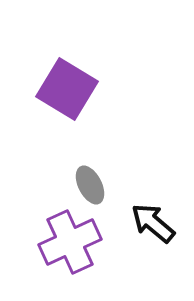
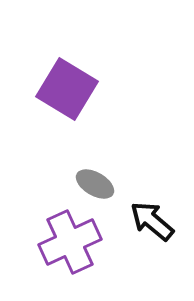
gray ellipse: moved 5 px right, 1 px up; rotated 33 degrees counterclockwise
black arrow: moved 1 px left, 2 px up
